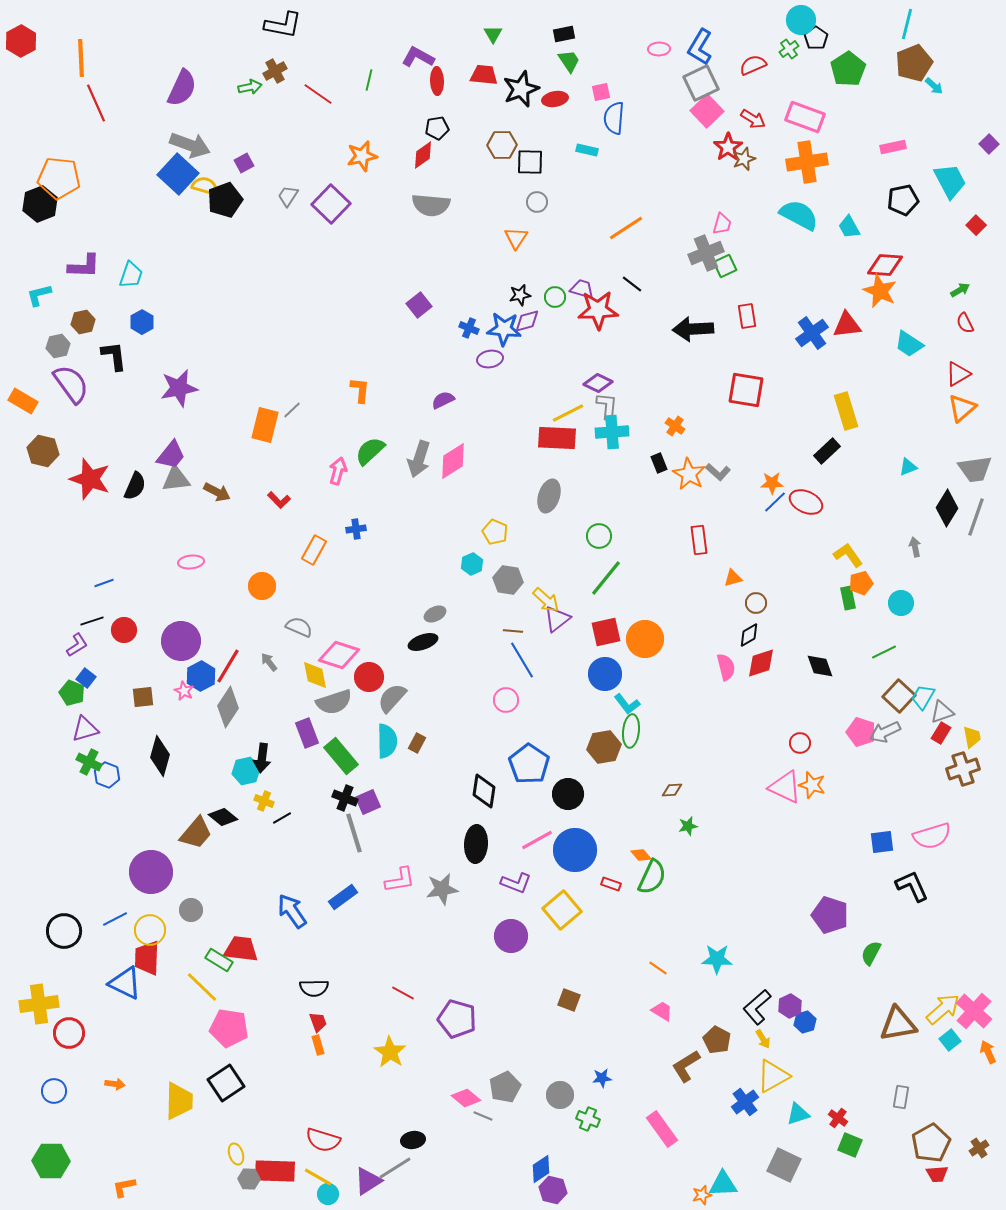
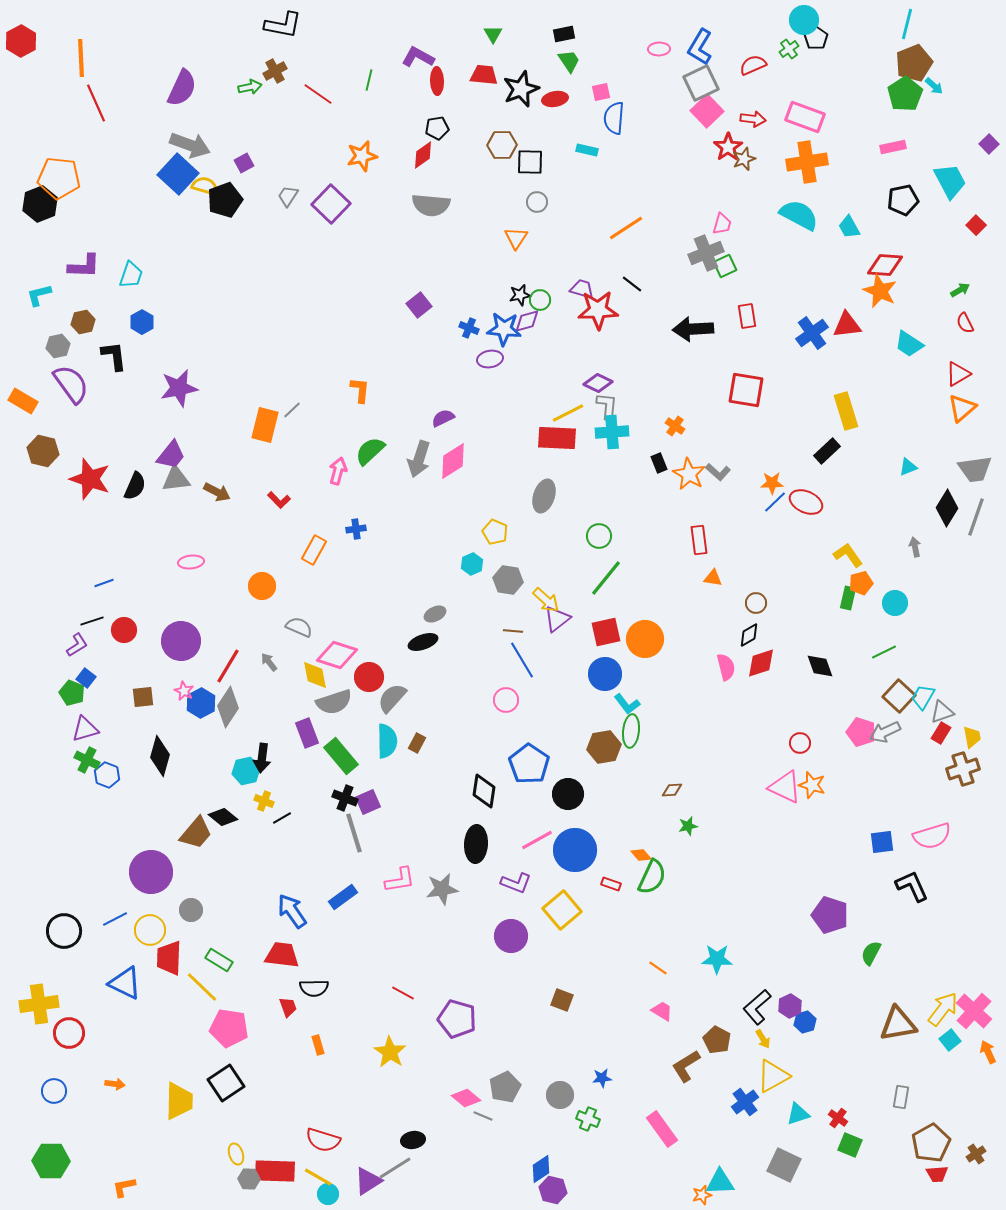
cyan circle at (801, 20): moved 3 px right
green pentagon at (848, 69): moved 57 px right, 25 px down
red arrow at (753, 119): rotated 25 degrees counterclockwise
green circle at (555, 297): moved 15 px left, 3 px down
purple semicircle at (443, 400): moved 18 px down
gray ellipse at (549, 496): moved 5 px left
orange triangle at (733, 578): moved 20 px left; rotated 24 degrees clockwise
green rectangle at (848, 598): rotated 25 degrees clockwise
cyan circle at (901, 603): moved 6 px left
pink diamond at (339, 655): moved 2 px left
blue hexagon at (201, 676): moved 27 px down
green cross at (89, 762): moved 2 px left, 2 px up
red trapezoid at (241, 949): moved 41 px right, 6 px down
red trapezoid at (147, 958): moved 22 px right
brown square at (569, 1000): moved 7 px left
yellow arrow at (943, 1009): rotated 12 degrees counterclockwise
red trapezoid at (318, 1022): moved 30 px left, 15 px up
brown cross at (979, 1148): moved 3 px left, 6 px down
cyan triangle at (723, 1184): moved 3 px left, 2 px up
